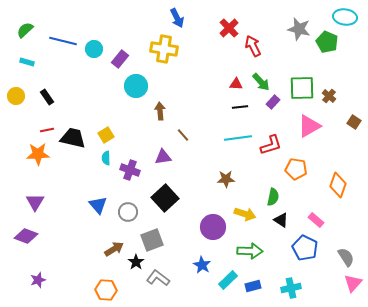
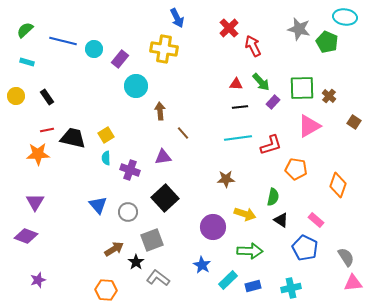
brown line at (183, 135): moved 2 px up
pink triangle at (353, 283): rotated 42 degrees clockwise
